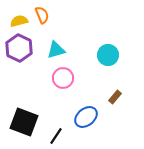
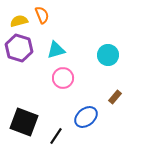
purple hexagon: rotated 8 degrees counterclockwise
